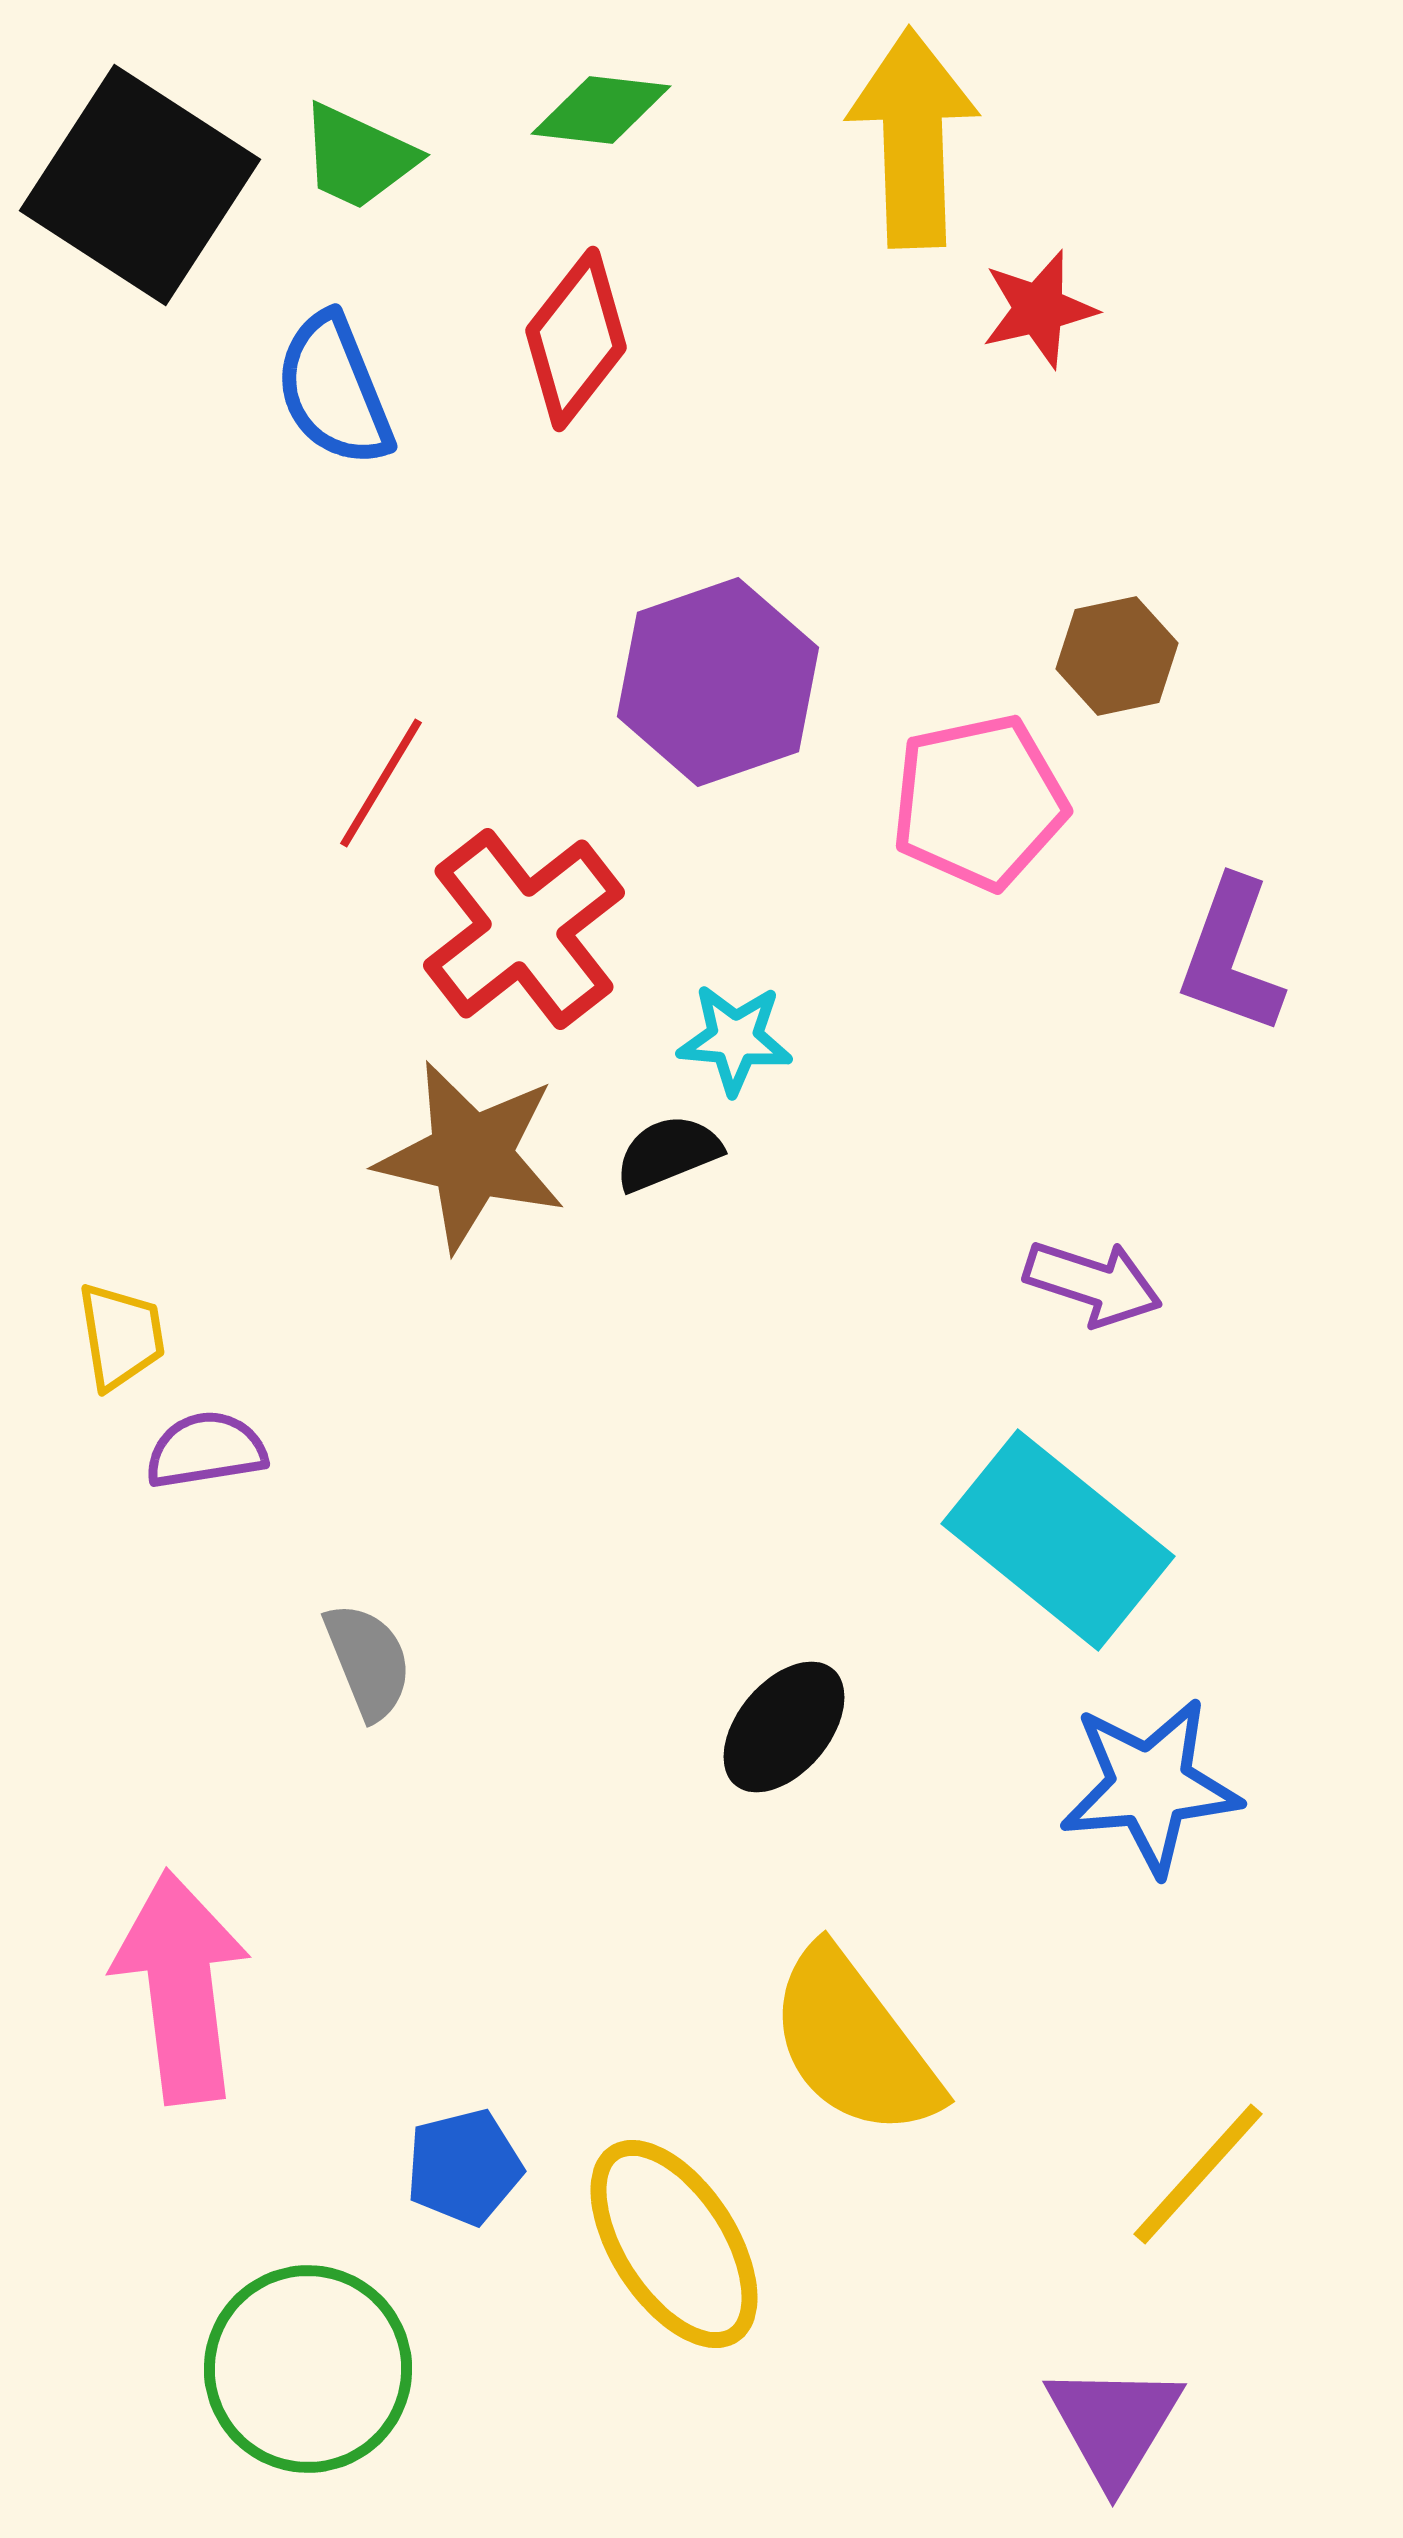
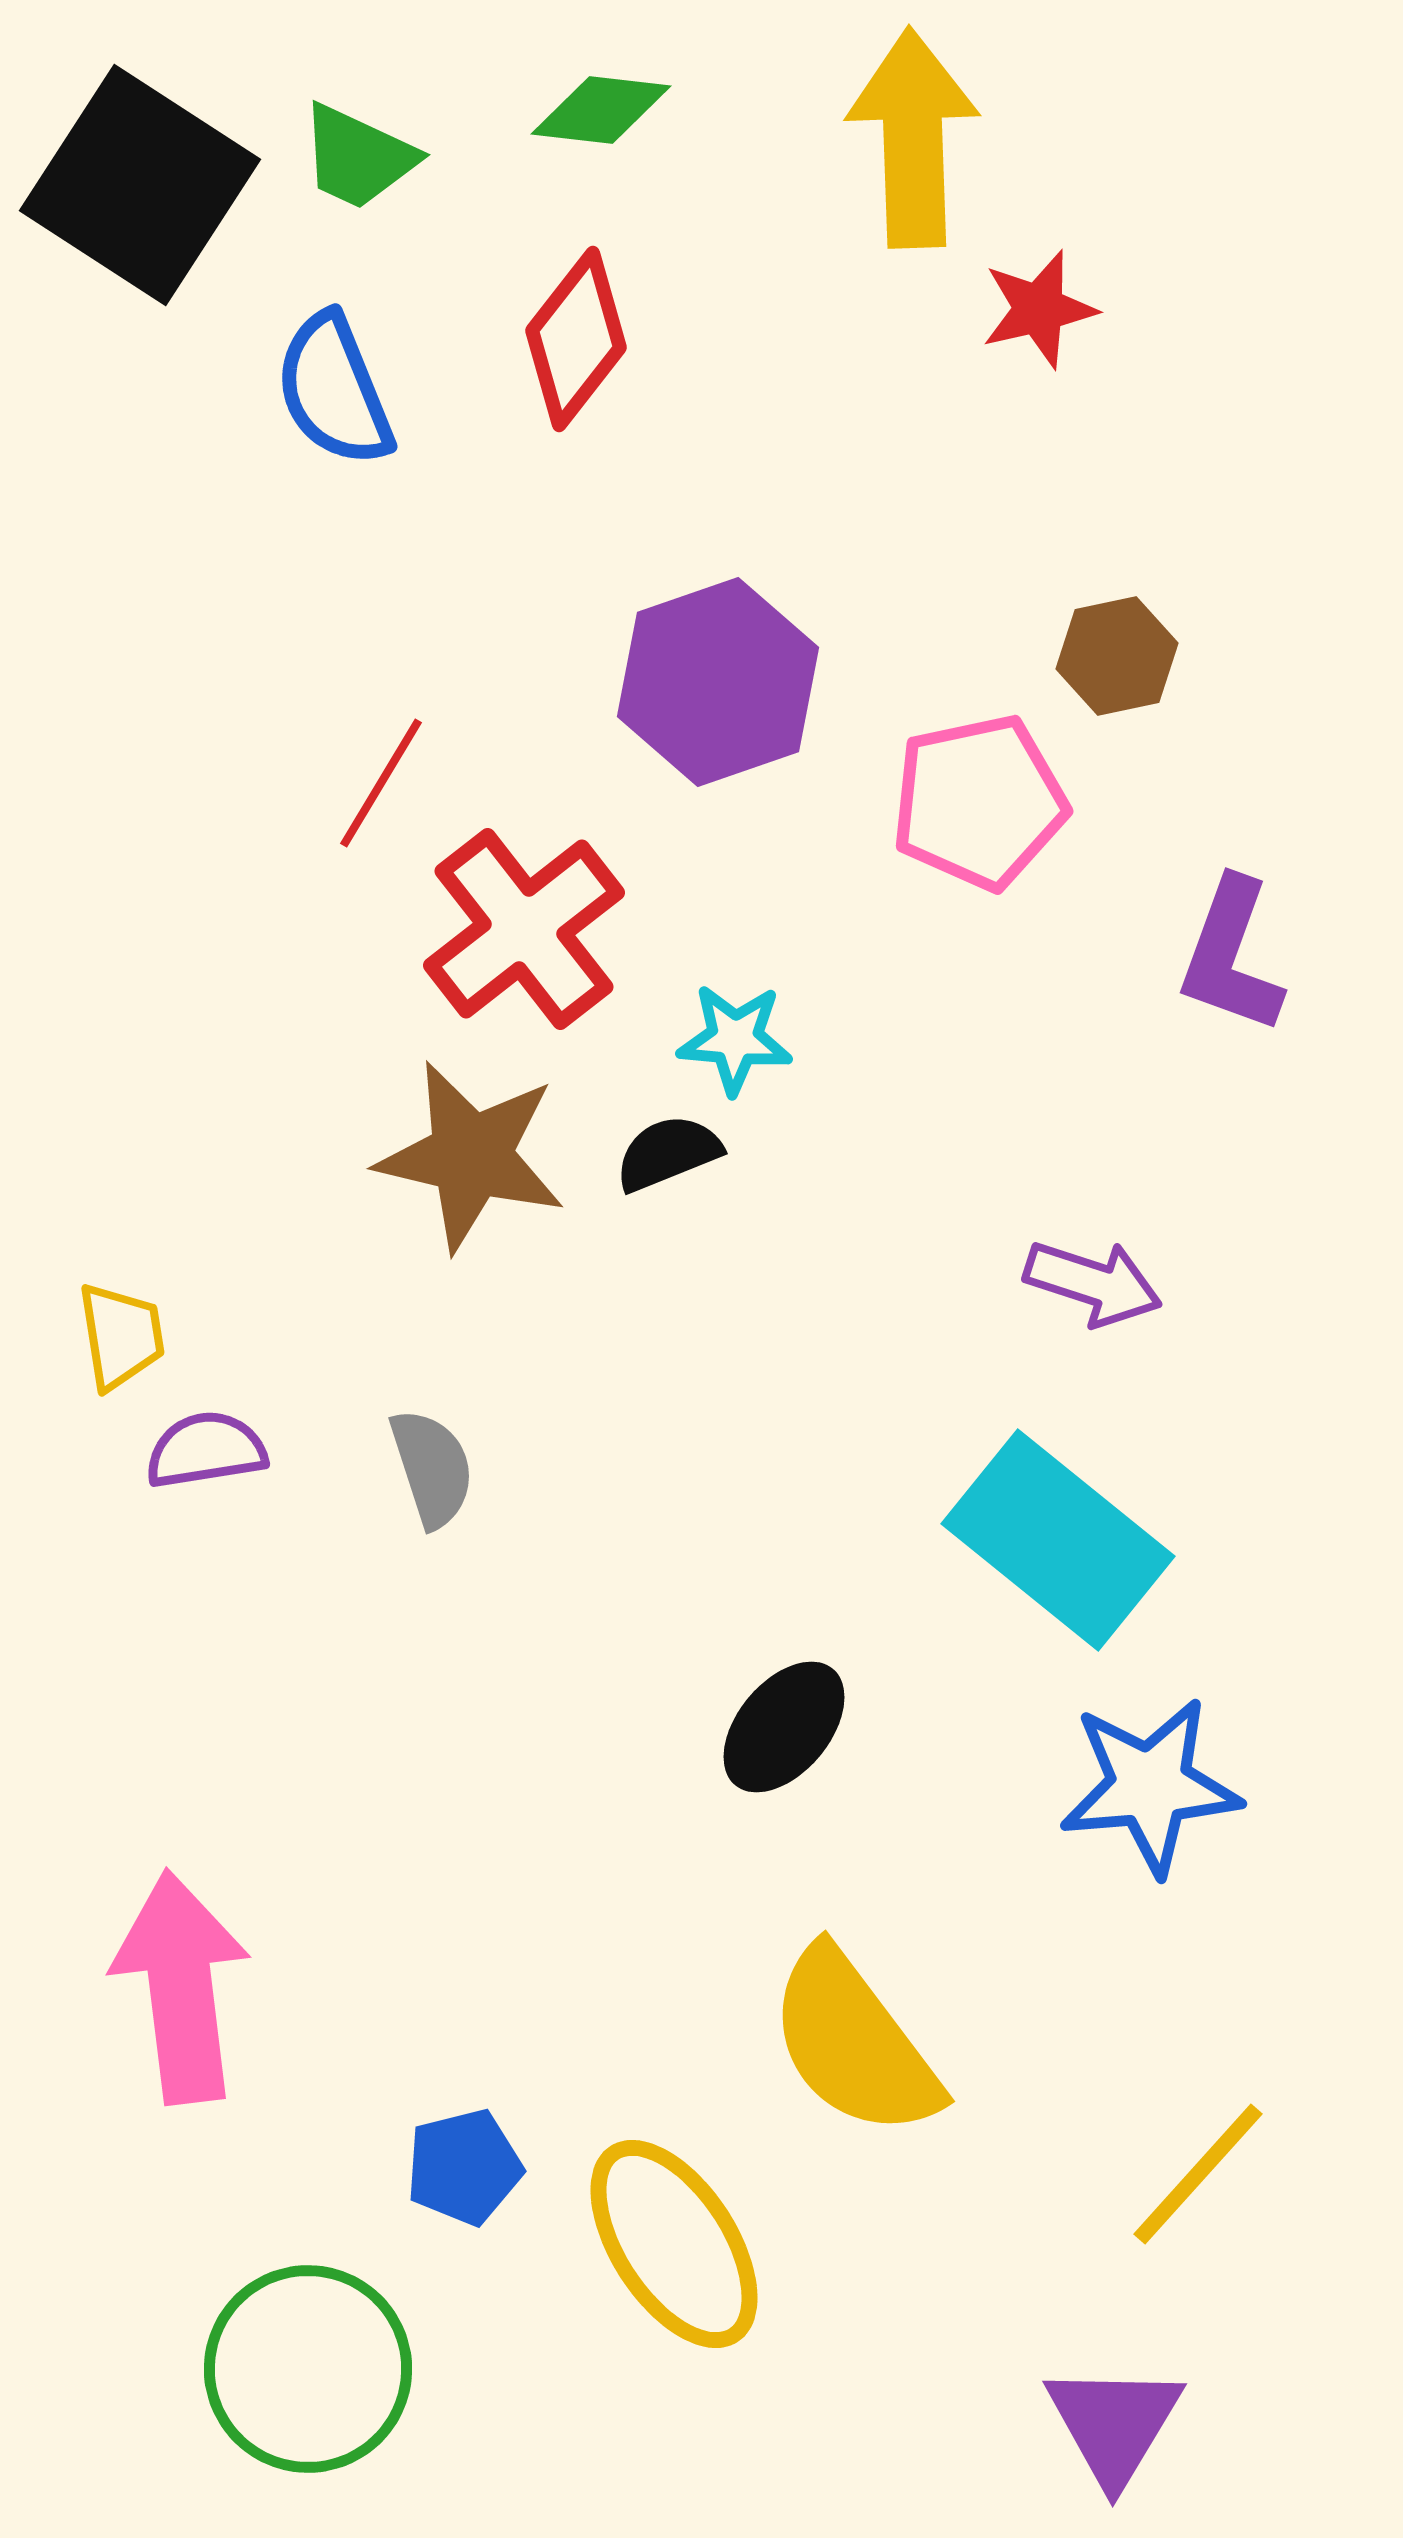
gray semicircle: moved 64 px right, 193 px up; rotated 4 degrees clockwise
